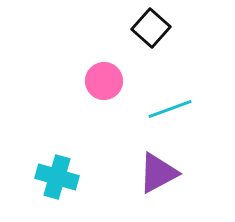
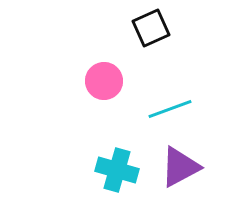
black square: rotated 24 degrees clockwise
purple triangle: moved 22 px right, 6 px up
cyan cross: moved 60 px right, 7 px up
